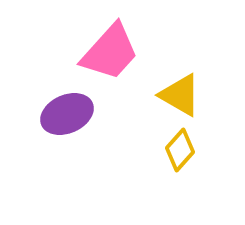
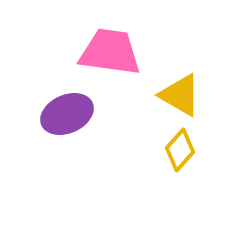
pink trapezoid: rotated 124 degrees counterclockwise
